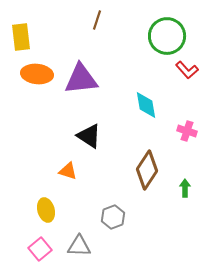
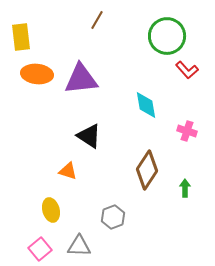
brown line: rotated 12 degrees clockwise
yellow ellipse: moved 5 px right
